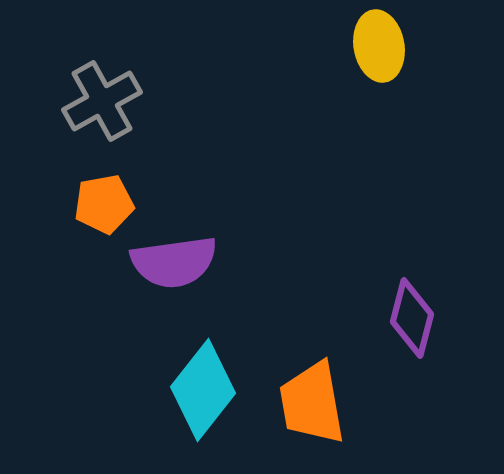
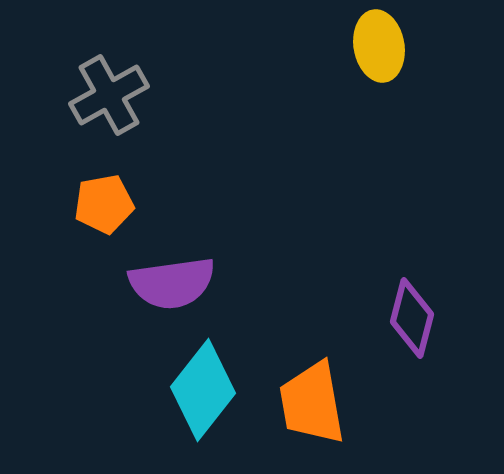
gray cross: moved 7 px right, 6 px up
purple semicircle: moved 2 px left, 21 px down
